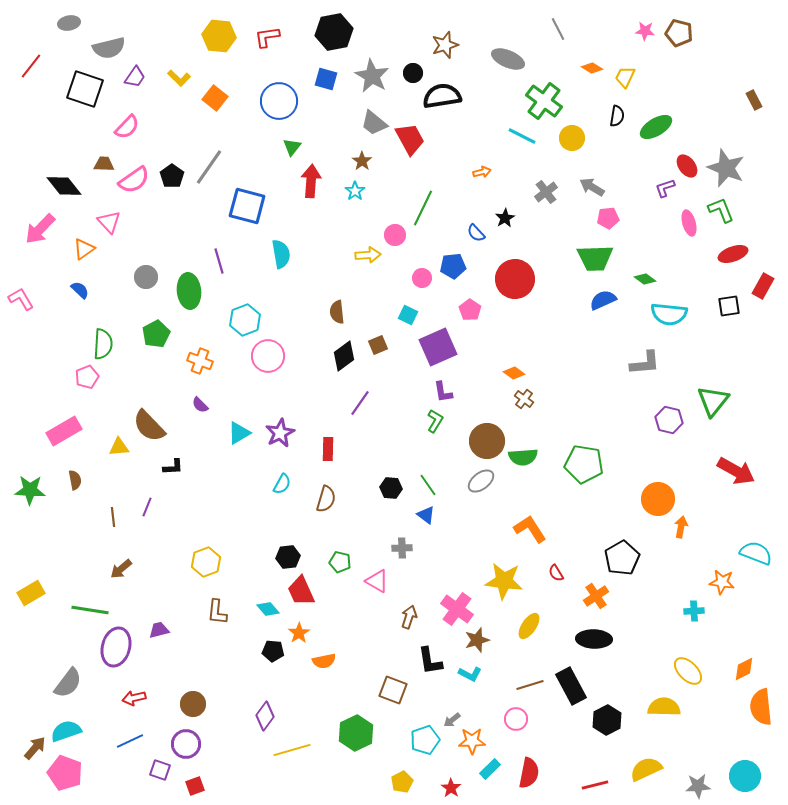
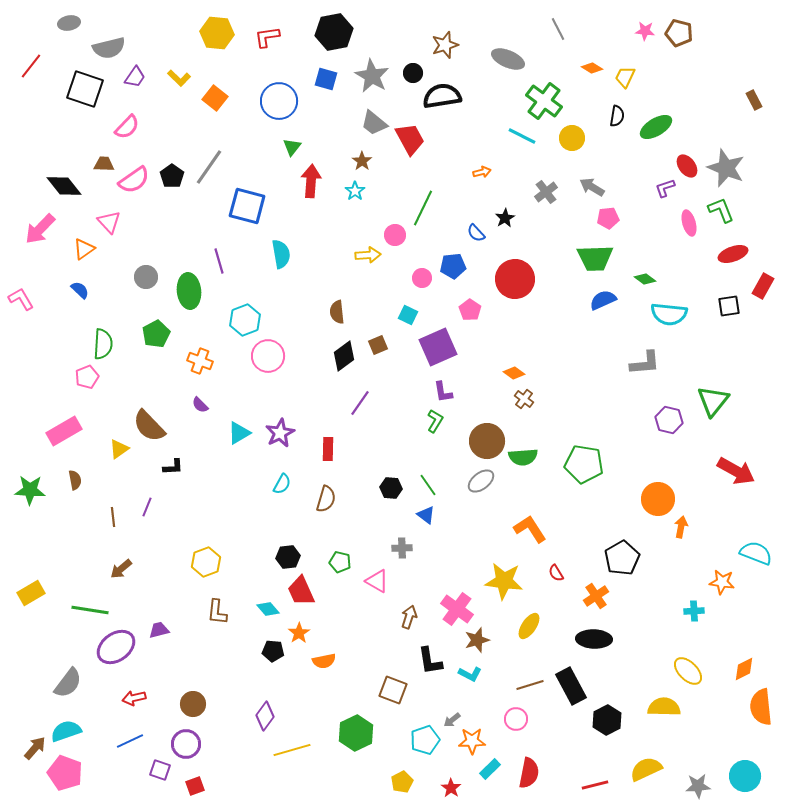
yellow hexagon at (219, 36): moved 2 px left, 3 px up
yellow triangle at (119, 447): moved 2 px down; rotated 30 degrees counterclockwise
purple ellipse at (116, 647): rotated 39 degrees clockwise
